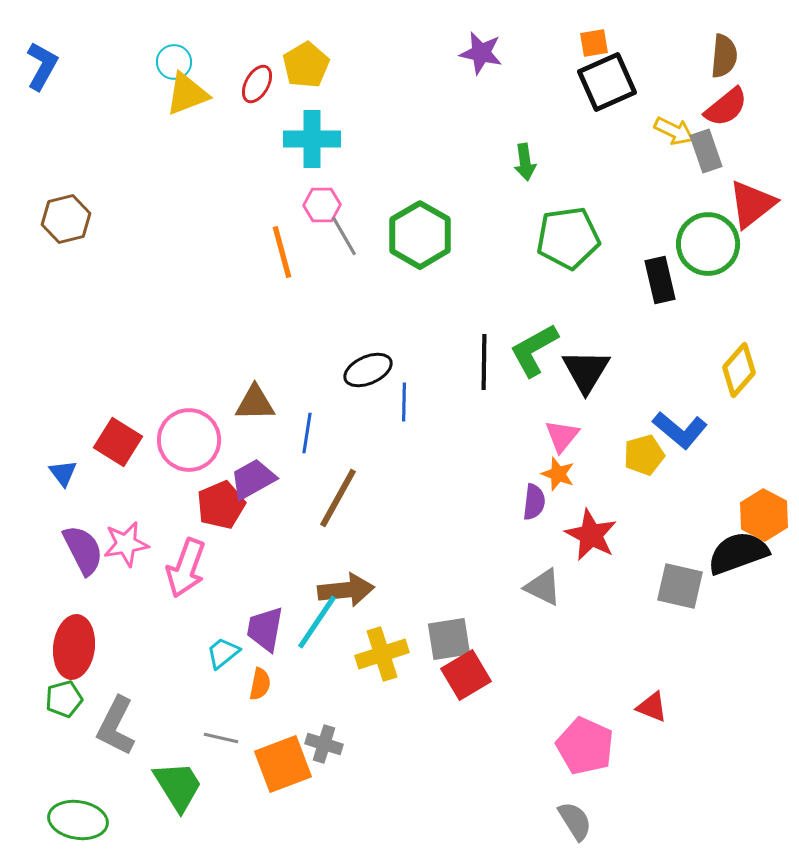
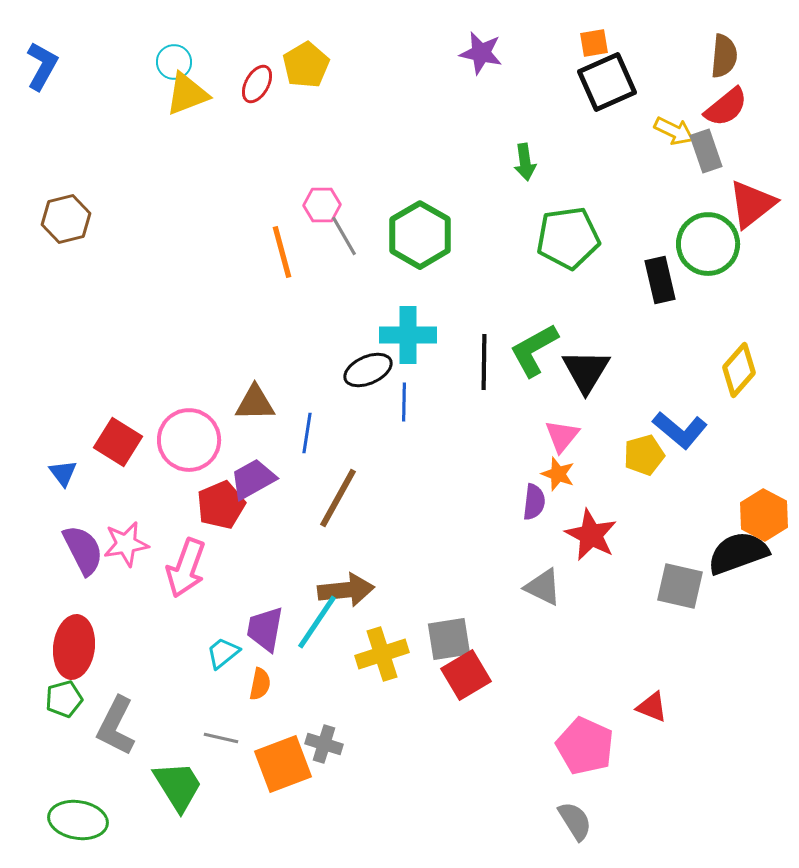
cyan cross at (312, 139): moved 96 px right, 196 px down
